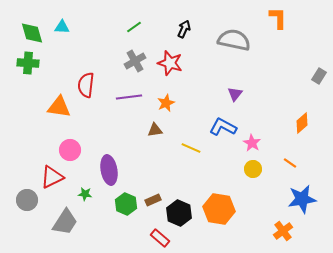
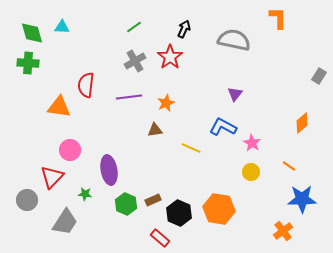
red star: moved 6 px up; rotated 20 degrees clockwise
orange line: moved 1 px left, 3 px down
yellow circle: moved 2 px left, 3 px down
red triangle: rotated 20 degrees counterclockwise
blue star: rotated 8 degrees clockwise
